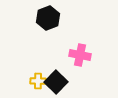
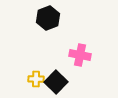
yellow cross: moved 2 px left, 2 px up
